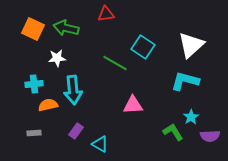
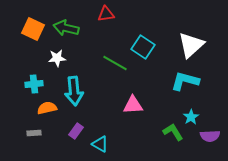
cyan arrow: moved 1 px right, 1 px down
orange semicircle: moved 1 px left, 3 px down
